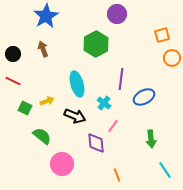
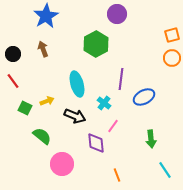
orange square: moved 10 px right
red line: rotated 28 degrees clockwise
